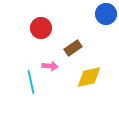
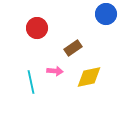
red circle: moved 4 px left
pink arrow: moved 5 px right, 5 px down
